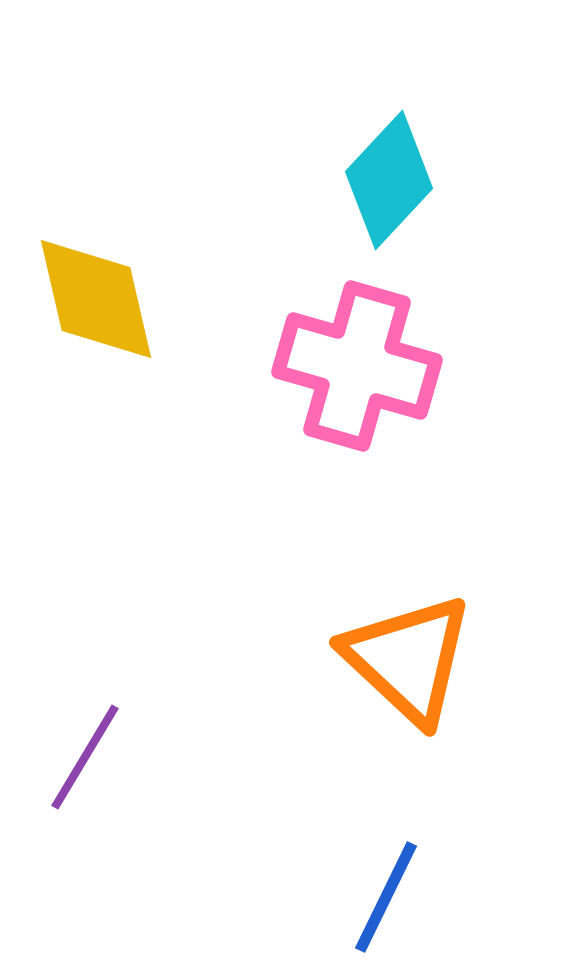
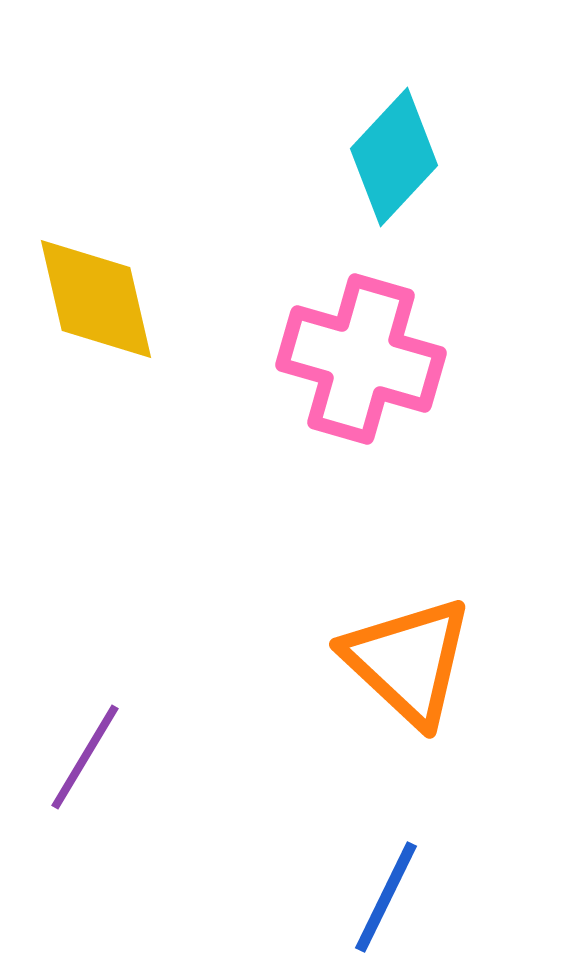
cyan diamond: moved 5 px right, 23 px up
pink cross: moved 4 px right, 7 px up
orange triangle: moved 2 px down
